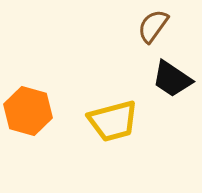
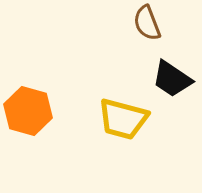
brown semicircle: moved 6 px left, 3 px up; rotated 57 degrees counterclockwise
yellow trapezoid: moved 10 px right, 2 px up; rotated 30 degrees clockwise
